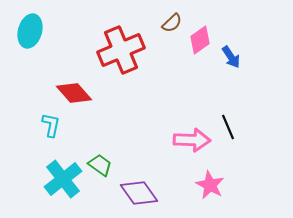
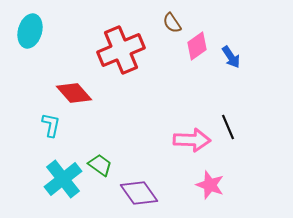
brown semicircle: rotated 100 degrees clockwise
pink diamond: moved 3 px left, 6 px down
pink star: rotated 8 degrees counterclockwise
